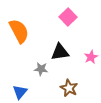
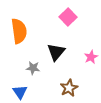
orange semicircle: rotated 20 degrees clockwise
black triangle: moved 4 px left; rotated 42 degrees counterclockwise
gray star: moved 8 px left, 1 px up
brown star: rotated 18 degrees clockwise
blue triangle: rotated 14 degrees counterclockwise
